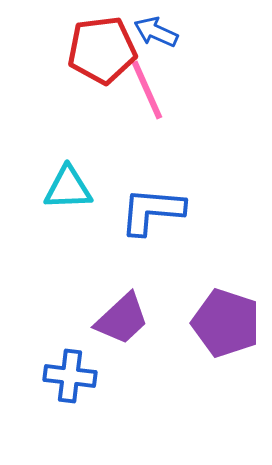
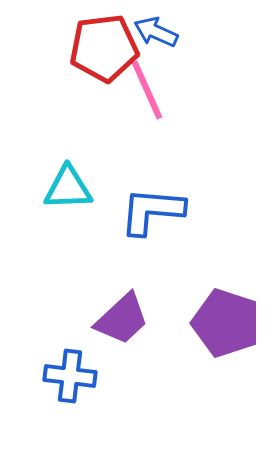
red pentagon: moved 2 px right, 2 px up
